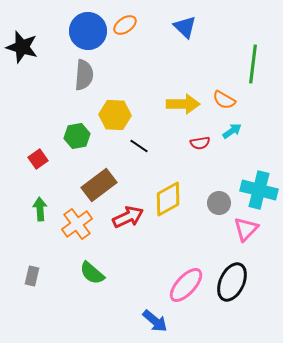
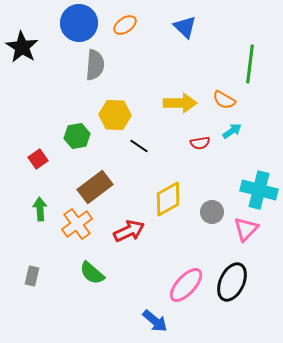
blue circle: moved 9 px left, 8 px up
black star: rotated 16 degrees clockwise
green line: moved 3 px left
gray semicircle: moved 11 px right, 10 px up
yellow arrow: moved 3 px left, 1 px up
brown rectangle: moved 4 px left, 2 px down
gray circle: moved 7 px left, 9 px down
red arrow: moved 1 px right, 14 px down
